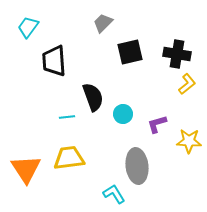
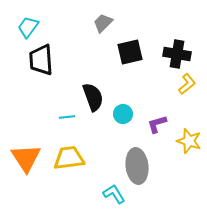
black trapezoid: moved 13 px left, 1 px up
yellow star: rotated 15 degrees clockwise
orange triangle: moved 11 px up
